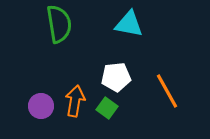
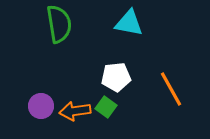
cyan triangle: moved 1 px up
orange line: moved 4 px right, 2 px up
orange arrow: moved 10 px down; rotated 108 degrees counterclockwise
green square: moved 1 px left, 1 px up
